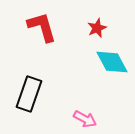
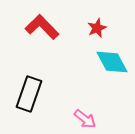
red L-shape: rotated 28 degrees counterclockwise
pink arrow: rotated 10 degrees clockwise
